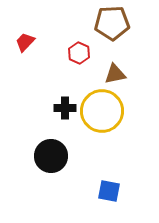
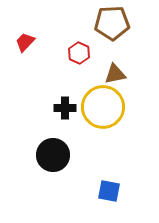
yellow circle: moved 1 px right, 4 px up
black circle: moved 2 px right, 1 px up
